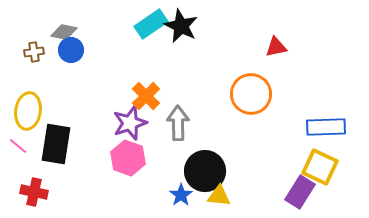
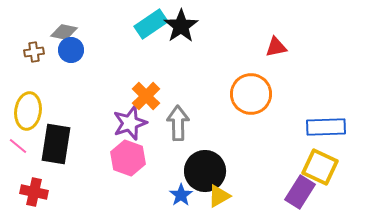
black star: rotated 12 degrees clockwise
yellow triangle: rotated 35 degrees counterclockwise
